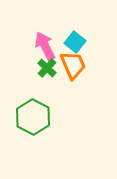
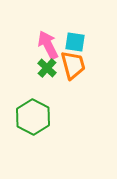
cyan square: rotated 30 degrees counterclockwise
pink arrow: moved 3 px right, 1 px up
orange trapezoid: rotated 8 degrees clockwise
